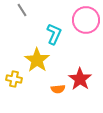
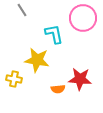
pink circle: moved 3 px left, 2 px up
cyan L-shape: rotated 35 degrees counterclockwise
yellow star: rotated 25 degrees counterclockwise
red star: rotated 30 degrees counterclockwise
